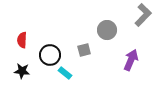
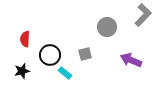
gray circle: moved 3 px up
red semicircle: moved 3 px right, 1 px up
gray square: moved 1 px right, 4 px down
purple arrow: rotated 90 degrees counterclockwise
black star: rotated 21 degrees counterclockwise
